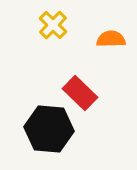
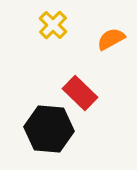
orange semicircle: rotated 28 degrees counterclockwise
